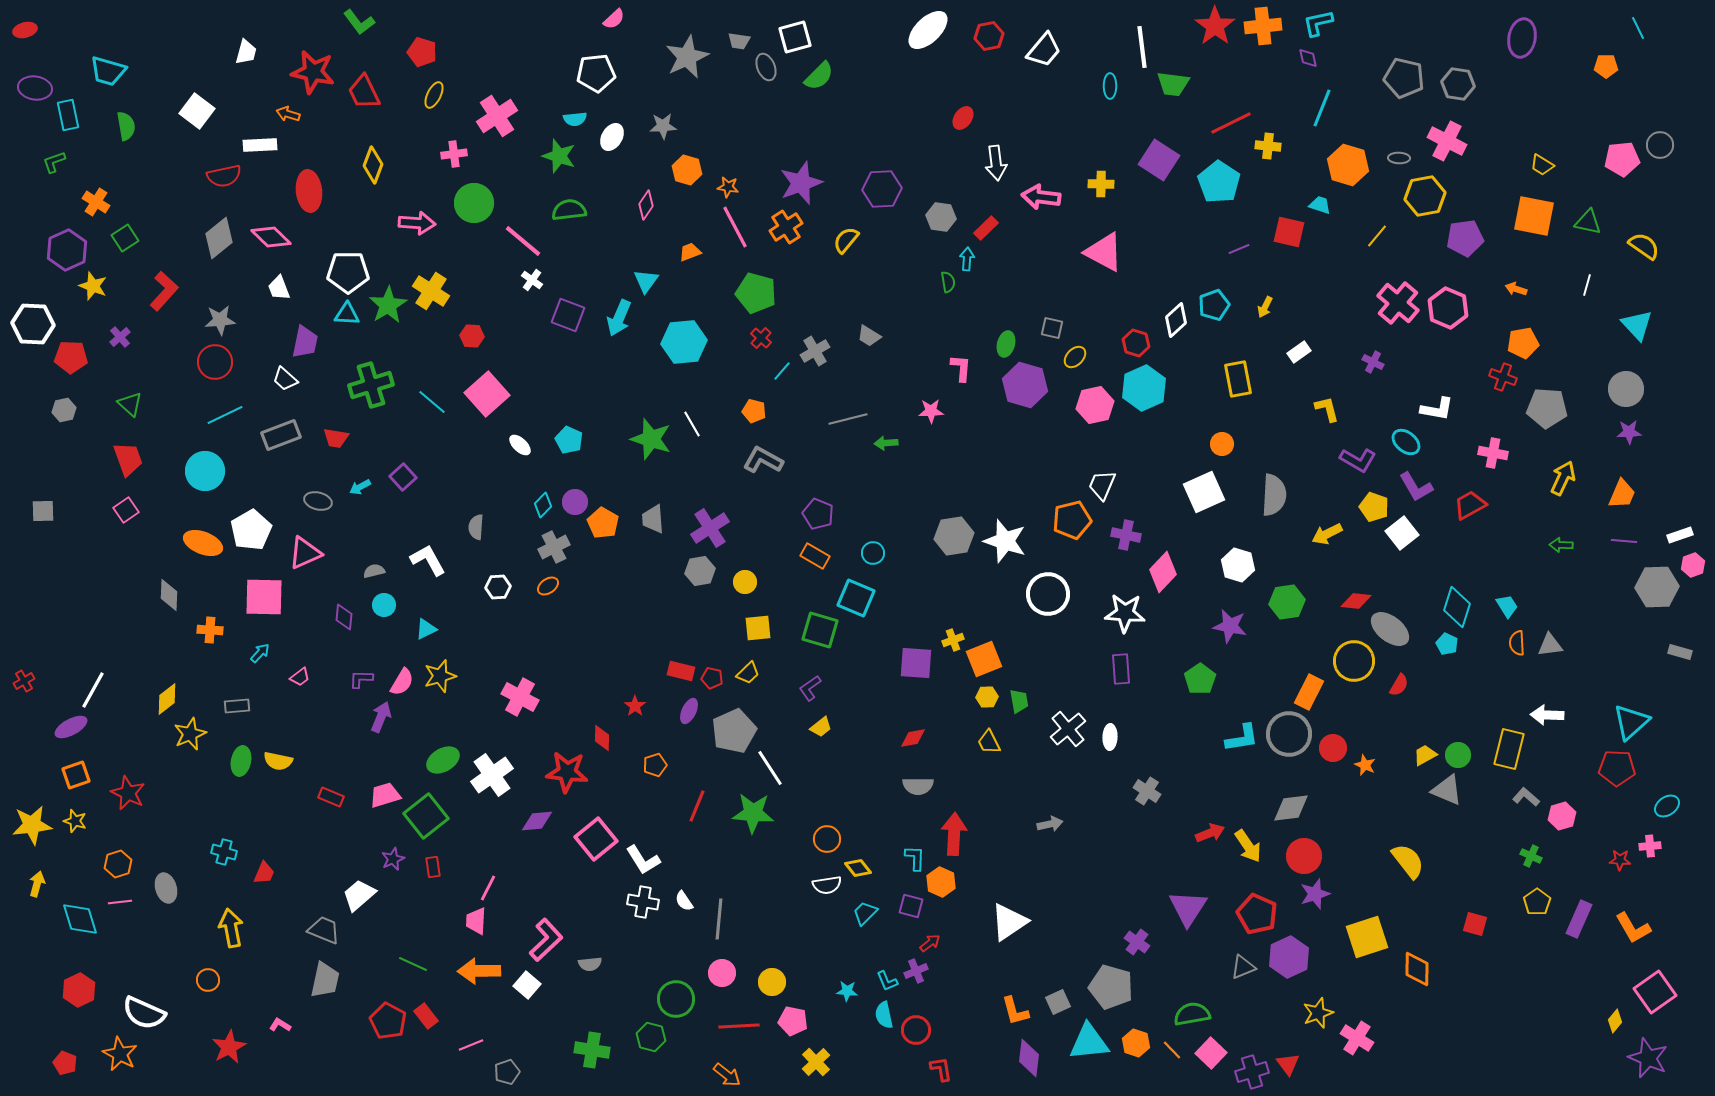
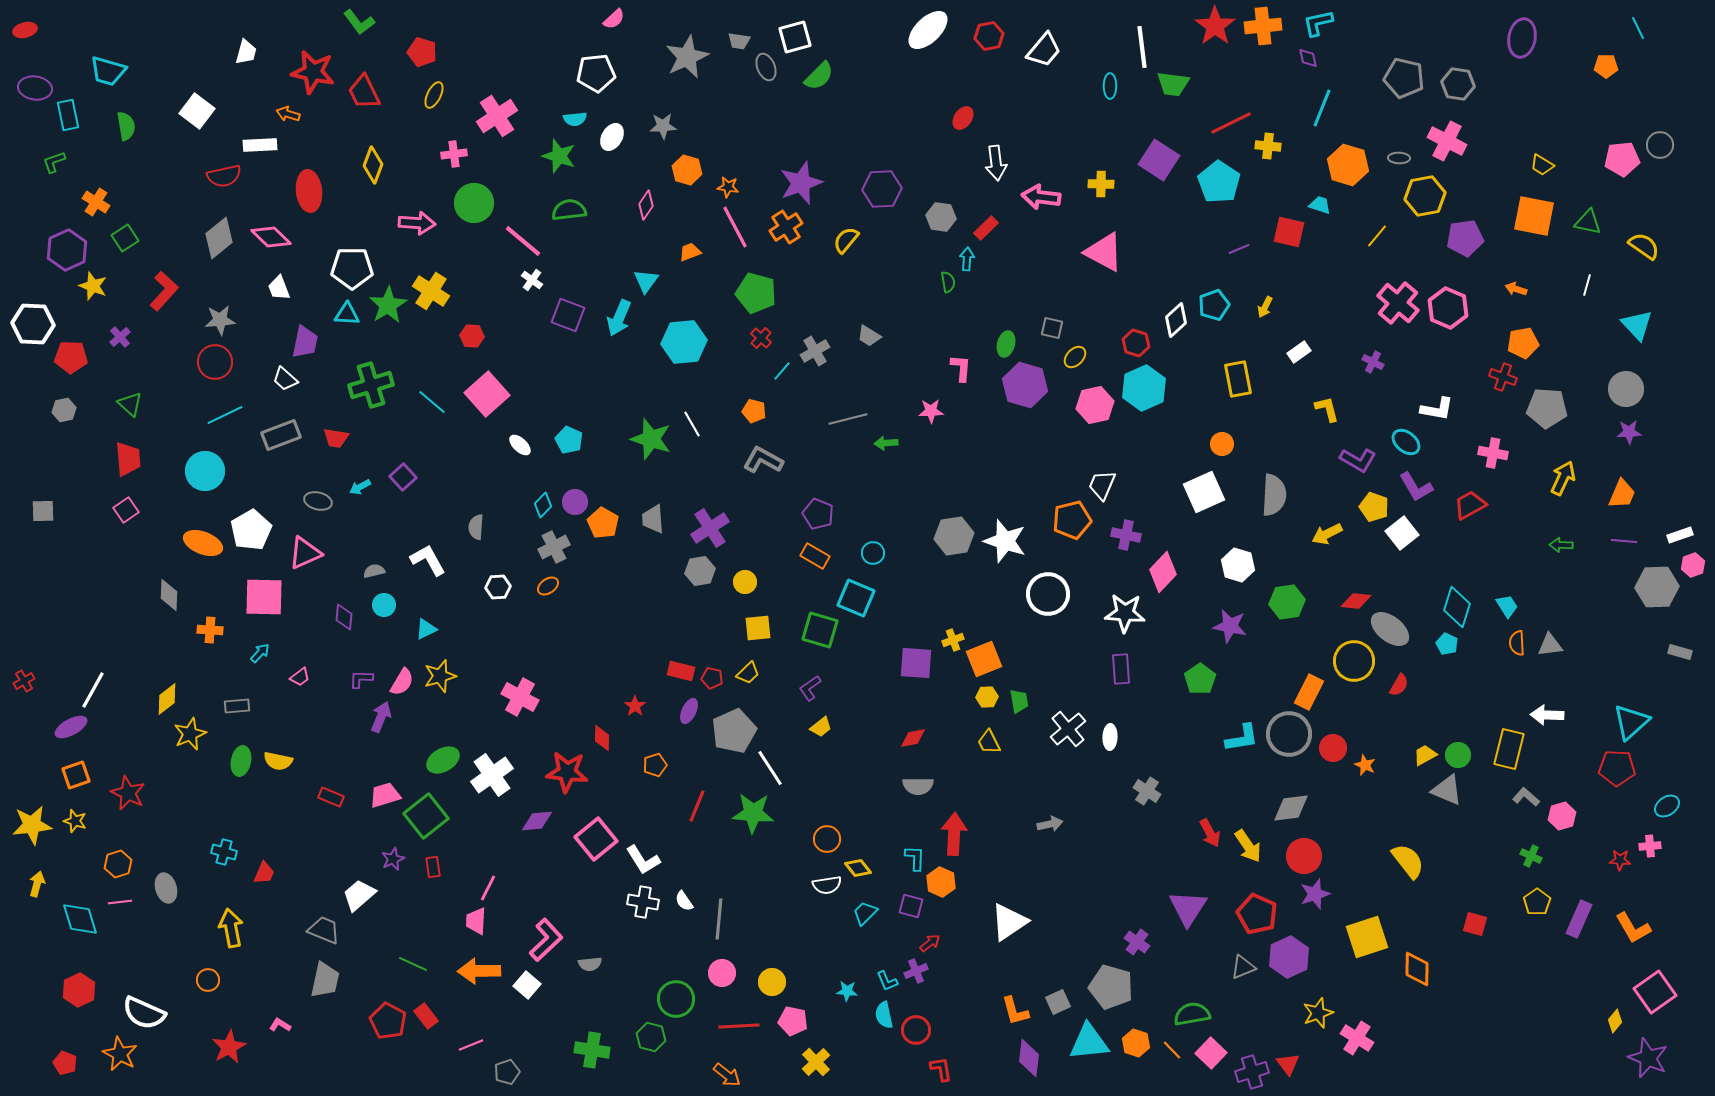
white pentagon at (348, 272): moved 4 px right, 4 px up
red trapezoid at (128, 459): rotated 15 degrees clockwise
red arrow at (1210, 833): rotated 84 degrees clockwise
